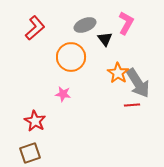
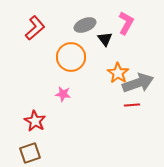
gray arrow: rotated 76 degrees counterclockwise
